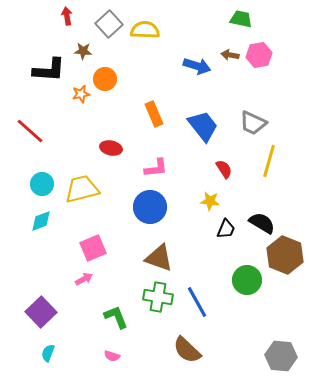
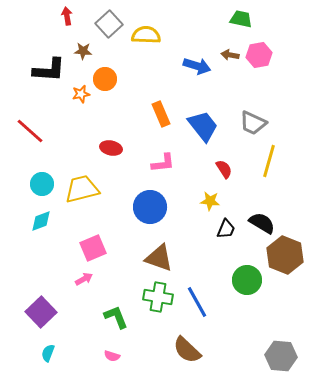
yellow semicircle: moved 1 px right, 5 px down
orange rectangle: moved 7 px right
pink L-shape: moved 7 px right, 5 px up
